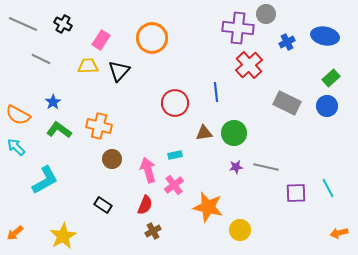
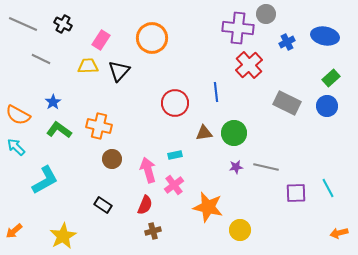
brown cross at (153, 231): rotated 14 degrees clockwise
orange arrow at (15, 233): moved 1 px left, 2 px up
